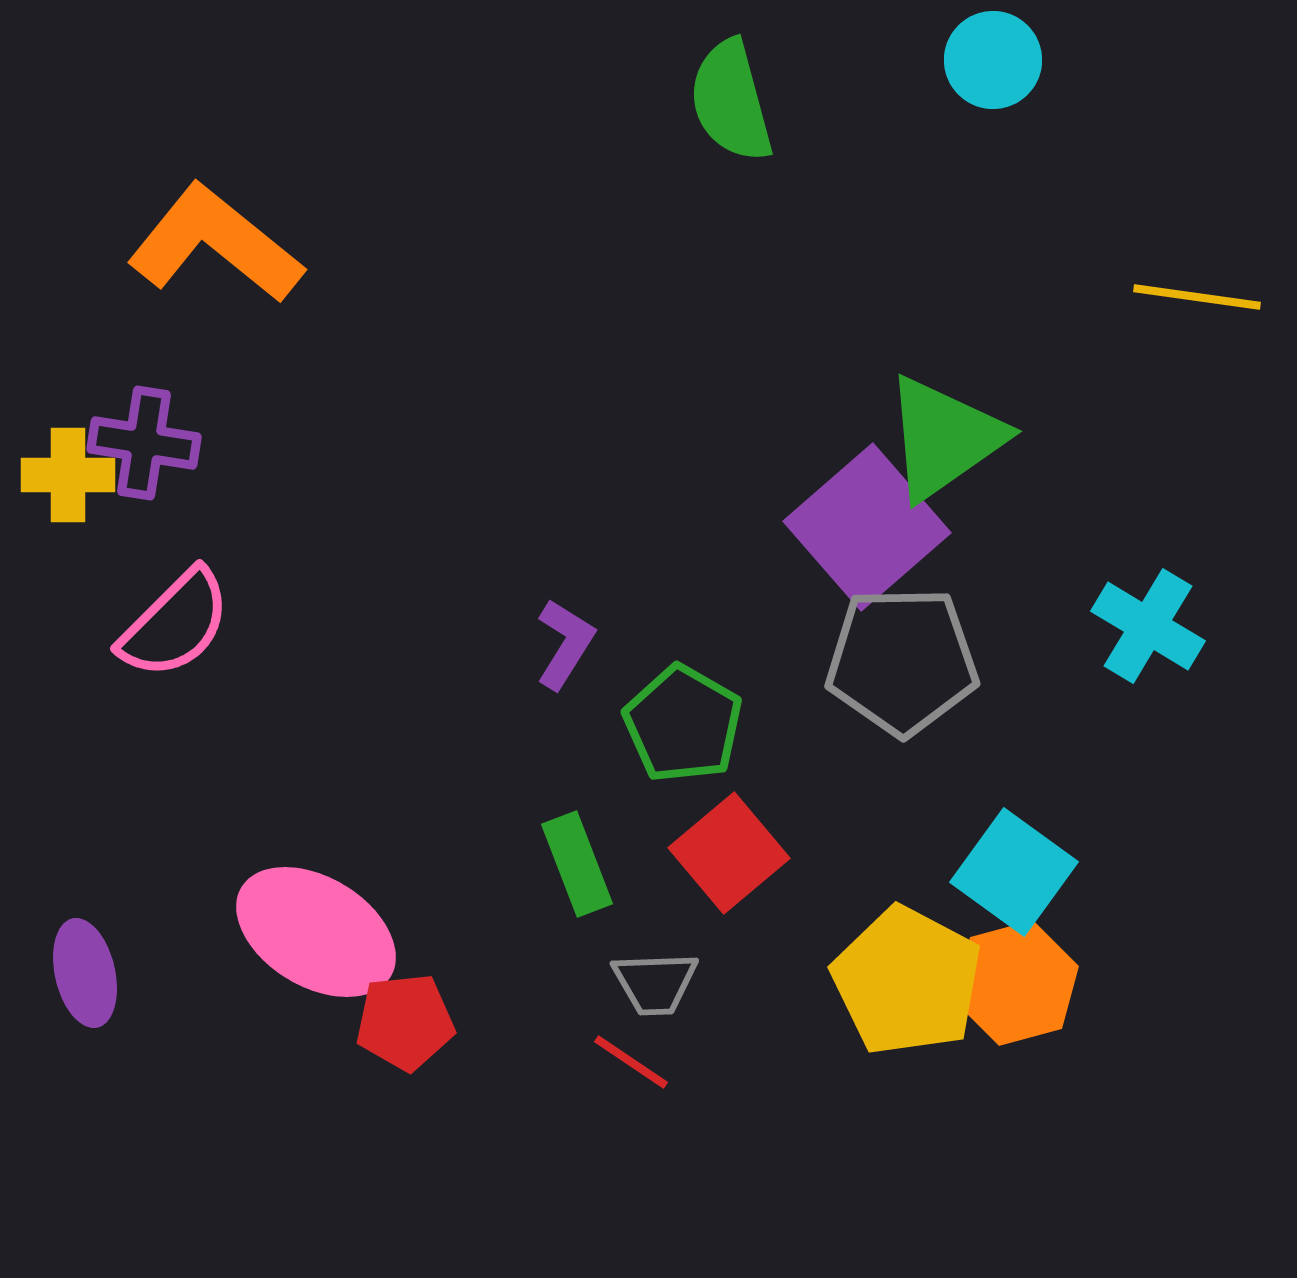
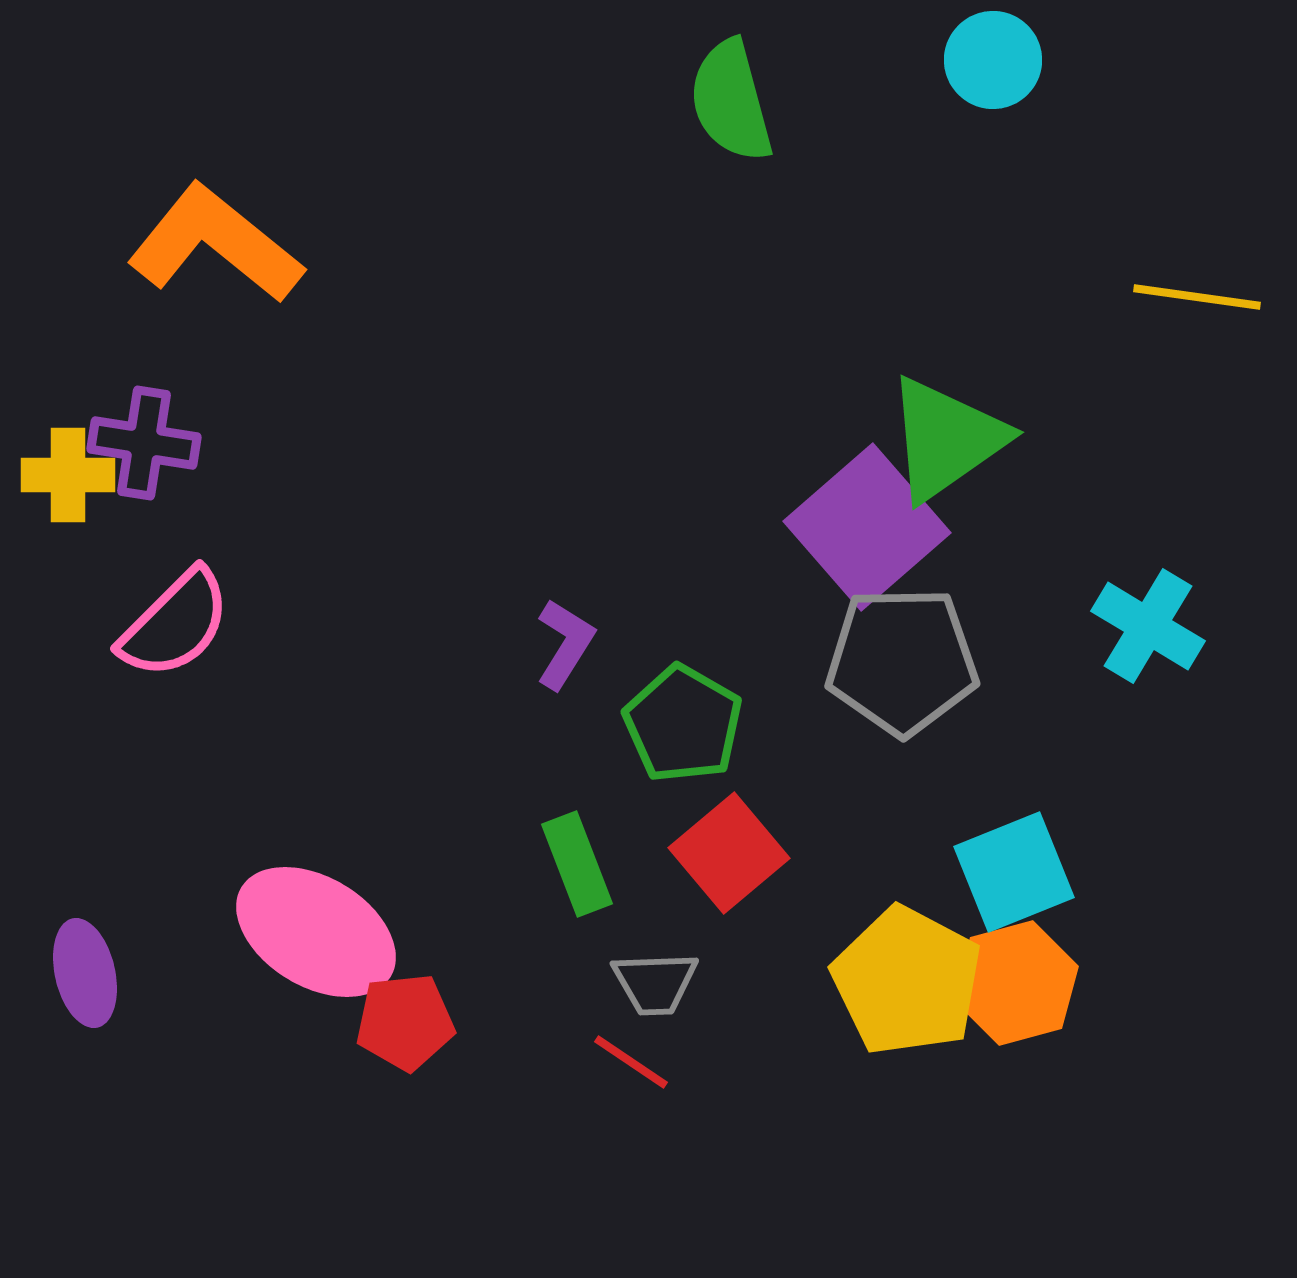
green triangle: moved 2 px right, 1 px down
cyan square: rotated 32 degrees clockwise
